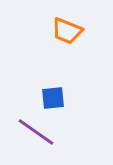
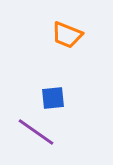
orange trapezoid: moved 4 px down
